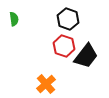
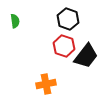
green semicircle: moved 1 px right, 2 px down
orange cross: rotated 30 degrees clockwise
